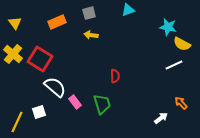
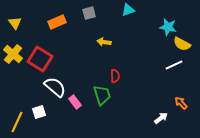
yellow arrow: moved 13 px right, 7 px down
green trapezoid: moved 9 px up
